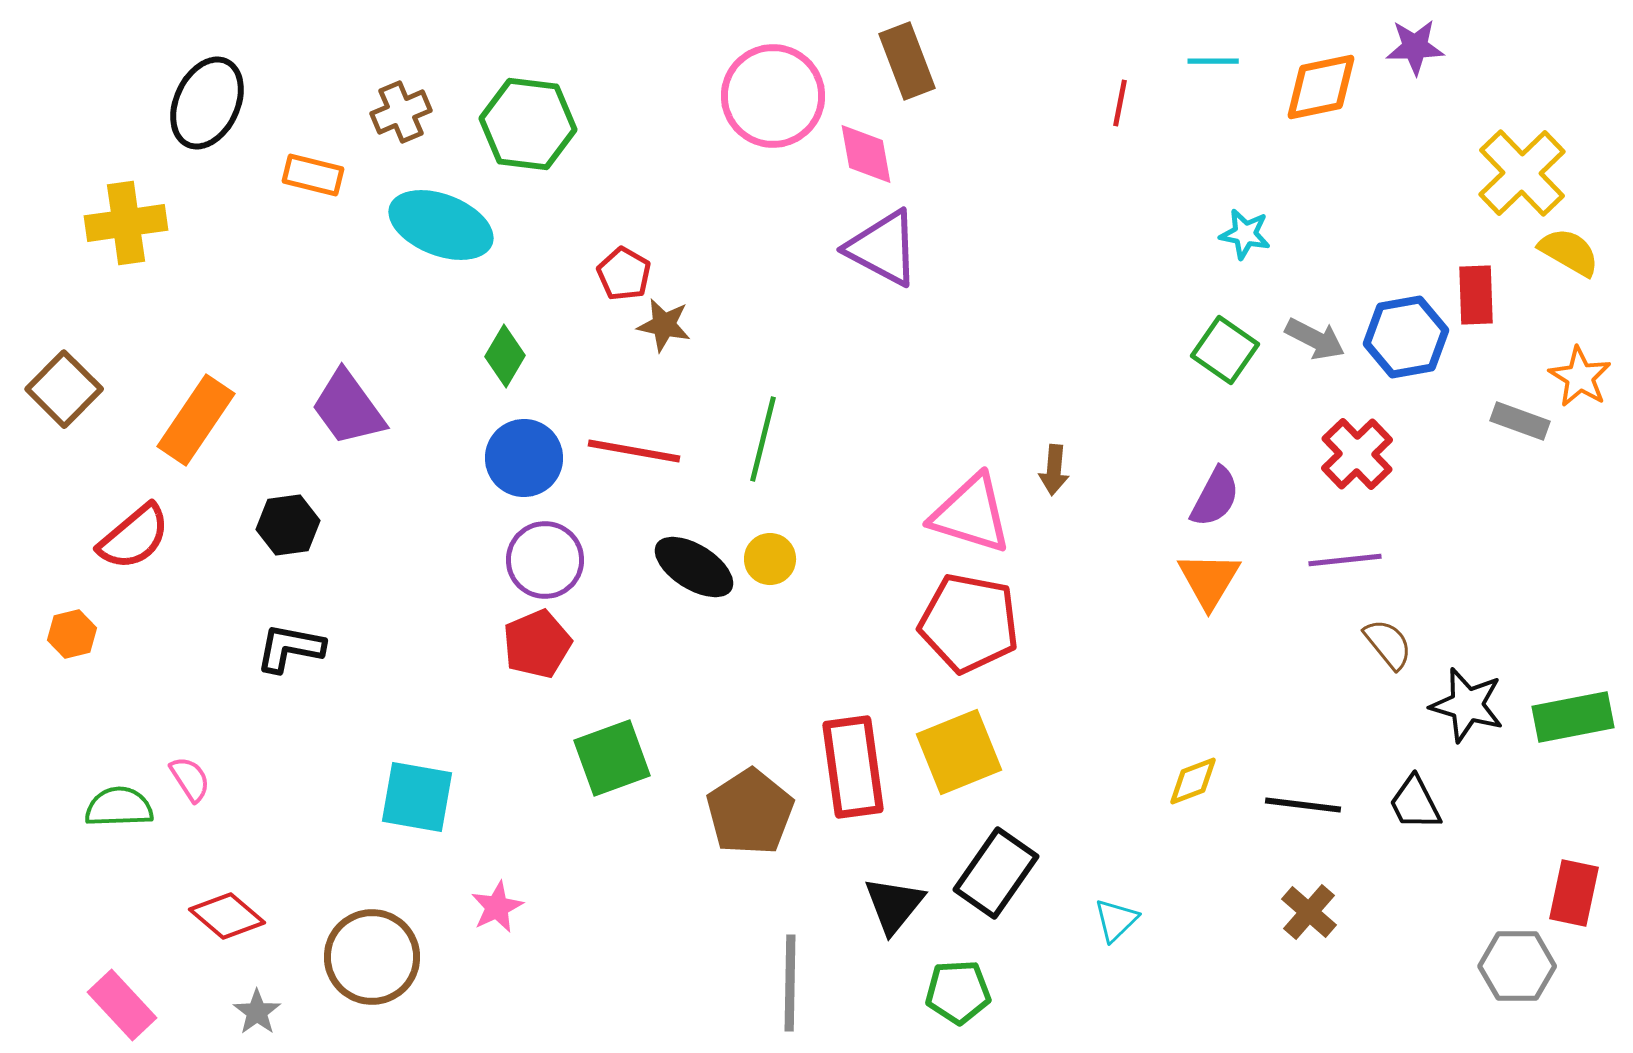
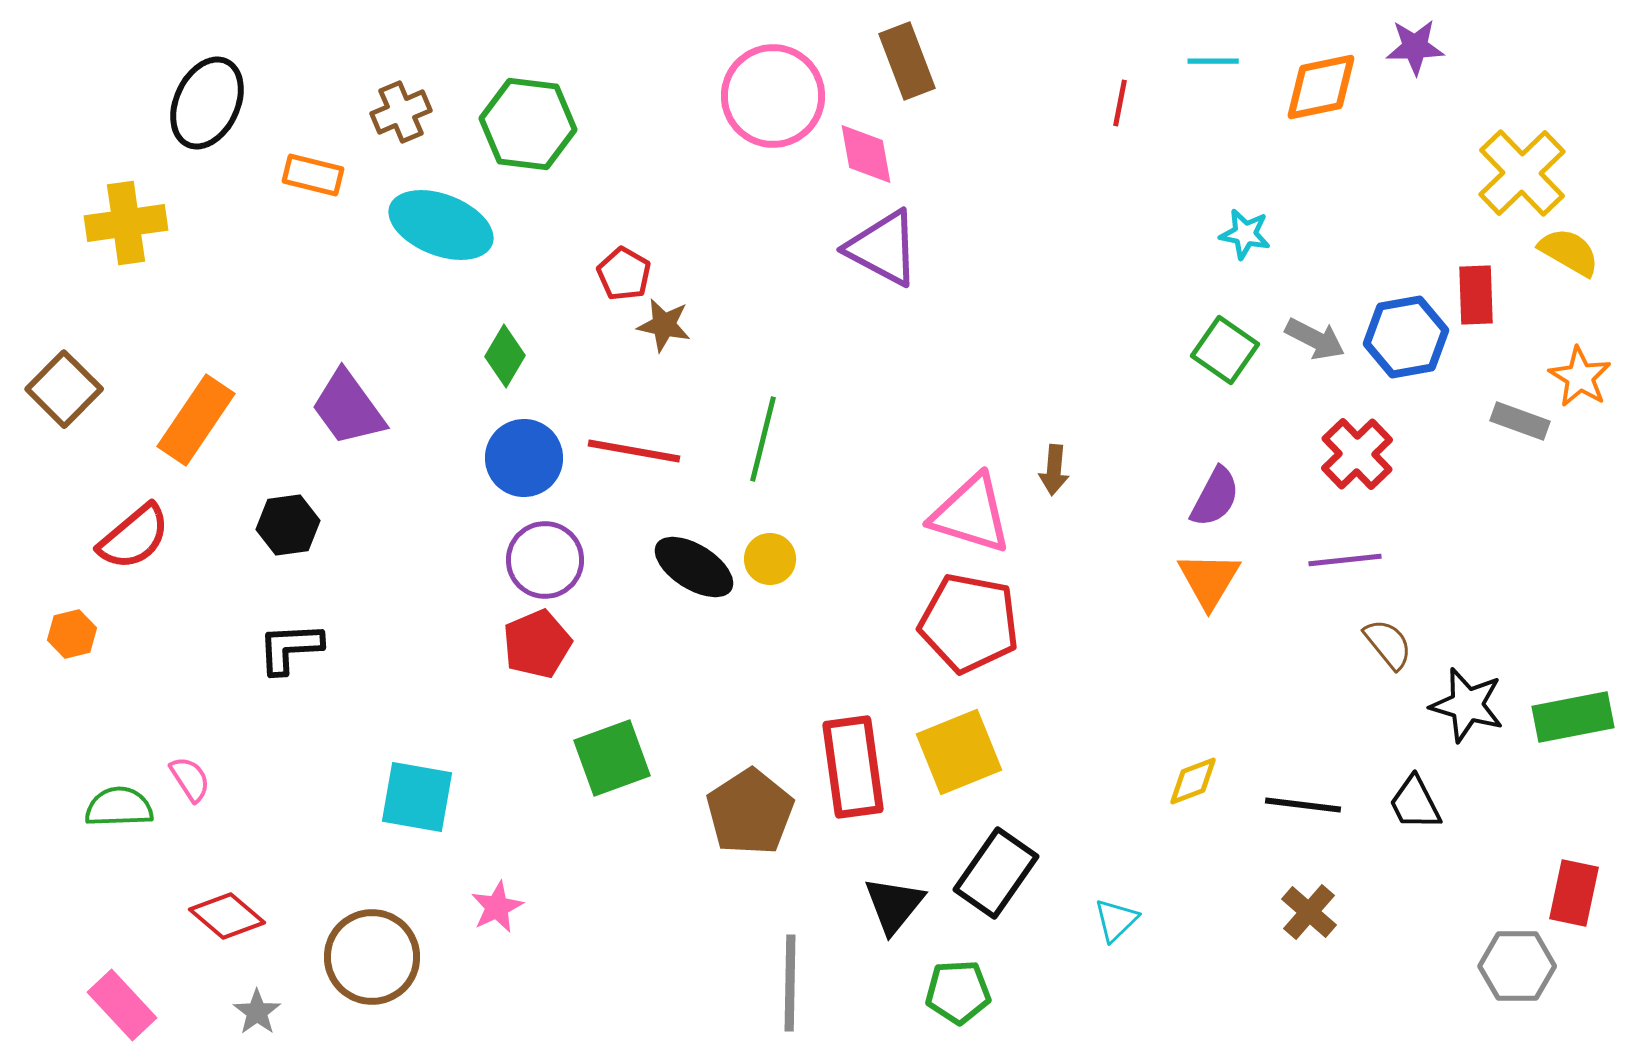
black L-shape at (290, 648): rotated 14 degrees counterclockwise
